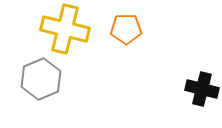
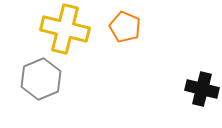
orange pentagon: moved 1 px left, 2 px up; rotated 24 degrees clockwise
